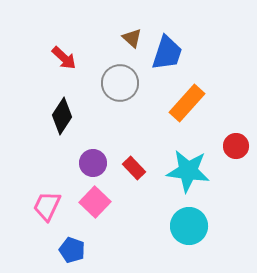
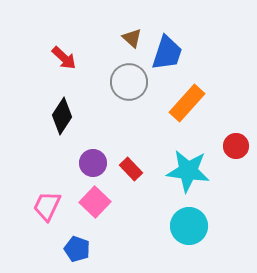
gray circle: moved 9 px right, 1 px up
red rectangle: moved 3 px left, 1 px down
blue pentagon: moved 5 px right, 1 px up
